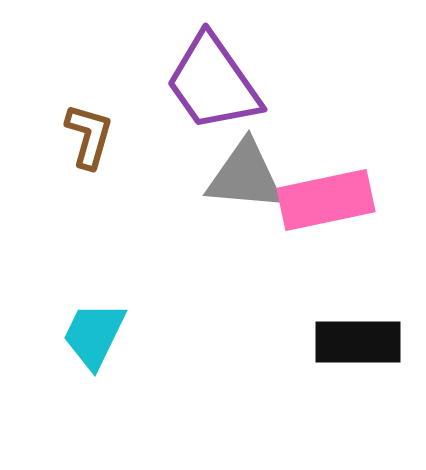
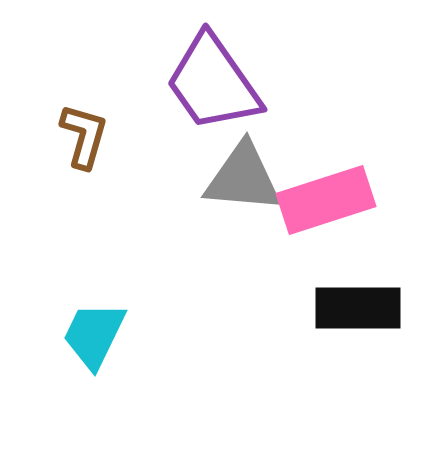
brown L-shape: moved 5 px left
gray triangle: moved 2 px left, 2 px down
pink rectangle: rotated 6 degrees counterclockwise
black rectangle: moved 34 px up
